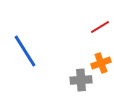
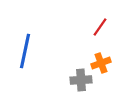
red line: rotated 24 degrees counterclockwise
blue line: rotated 44 degrees clockwise
